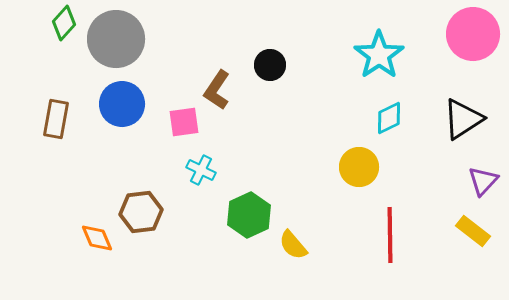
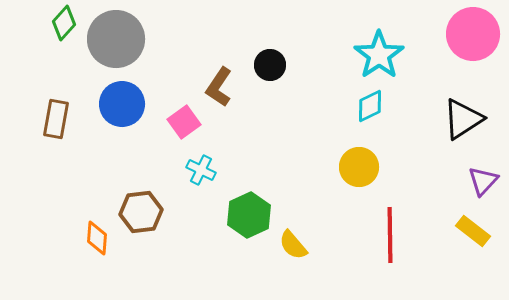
brown L-shape: moved 2 px right, 3 px up
cyan diamond: moved 19 px left, 12 px up
pink square: rotated 28 degrees counterclockwise
orange diamond: rotated 28 degrees clockwise
